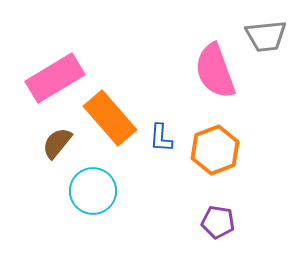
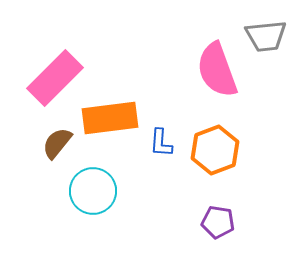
pink semicircle: moved 2 px right, 1 px up
pink rectangle: rotated 14 degrees counterclockwise
orange rectangle: rotated 56 degrees counterclockwise
blue L-shape: moved 5 px down
